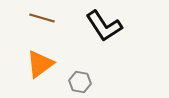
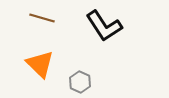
orange triangle: rotated 40 degrees counterclockwise
gray hexagon: rotated 15 degrees clockwise
